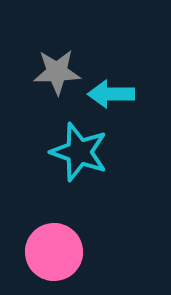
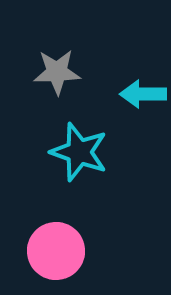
cyan arrow: moved 32 px right
pink circle: moved 2 px right, 1 px up
